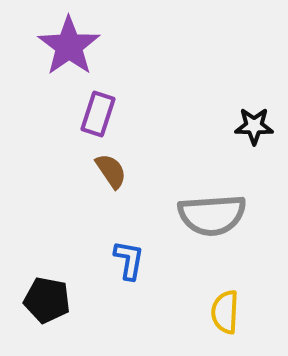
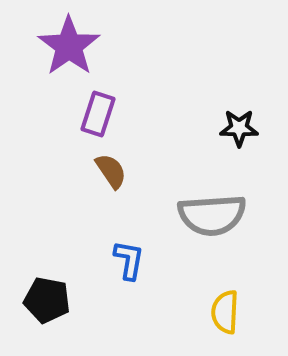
black star: moved 15 px left, 2 px down
